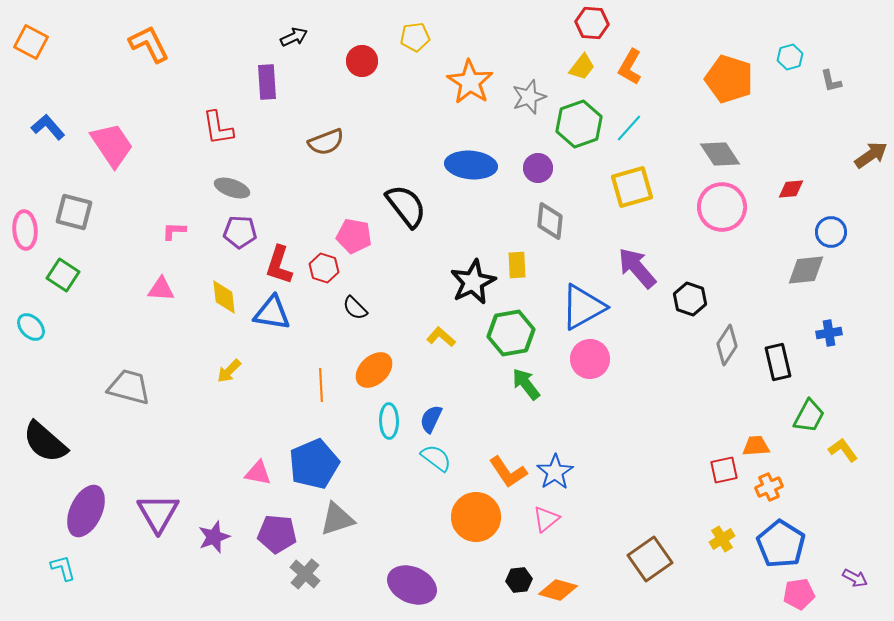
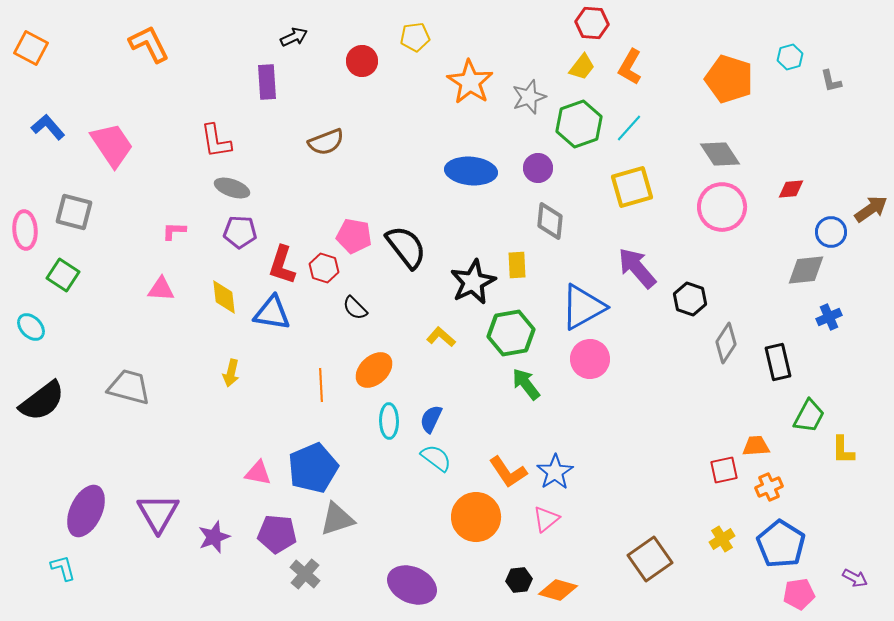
orange square at (31, 42): moved 6 px down
red L-shape at (218, 128): moved 2 px left, 13 px down
brown arrow at (871, 155): moved 54 px down
blue ellipse at (471, 165): moved 6 px down
black semicircle at (406, 206): moved 41 px down
red L-shape at (279, 265): moved 3 px right
blue cross at (829, 333): moved 16 px up; rotated 15 degrees counterclockwise
gray diamond at (727, 345): moved 1 px left, 2 px up
yellow arrow at (229, 371): moved 2 px right, 2 px down; rotated 32 degrees counterclockwise
black semicircle at (45, 442): moved 3 px left, 41 px up; rotated 78 degrees counterclockwise
yellow L-shape at (843, 450): rotated 144 degrees counterclockwise
blue pentagon at (314, 464): moved 1 px left, 4 px down
